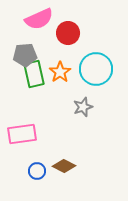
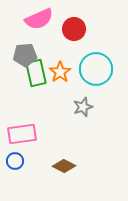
red circle: moved 6 px right, 4 px up
green rectangle: moved 2 px right, 1 px up
blue circle: moved 22 px left, 10 px up
